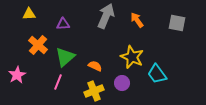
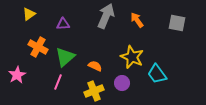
yellow triangle: rotated 32 degrees counterclockwise
orange cross: moved 2 px down; rotated 12 degrees counterclockwise
